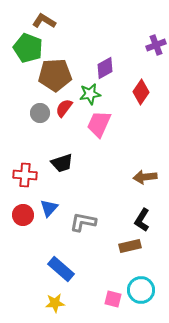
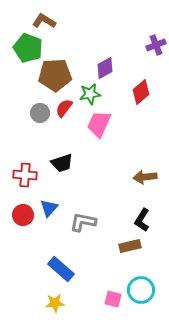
red diamond: rotated 15 degrees clockwise
